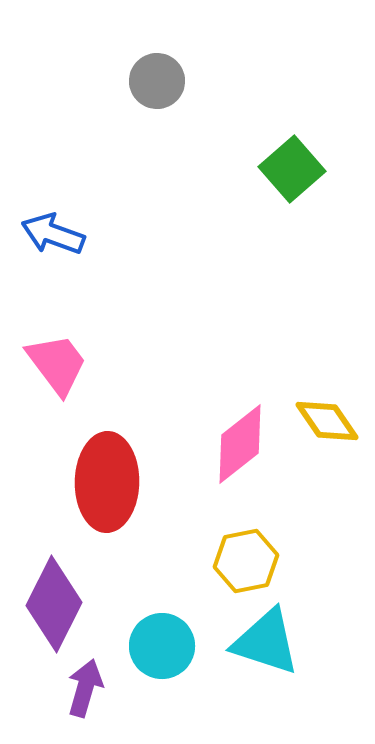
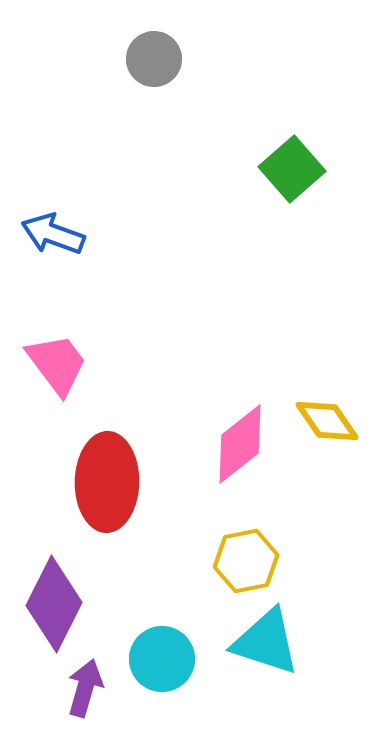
gray circle: moved 3 px left, 22 px up
cyan circle: moved 13 px down
